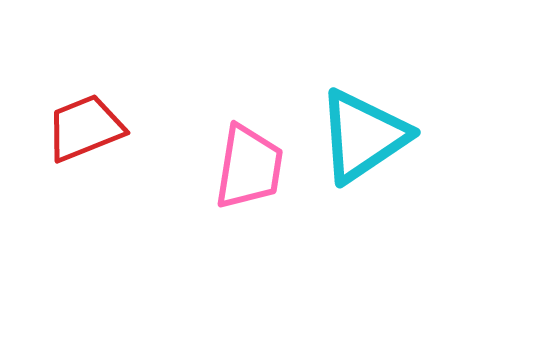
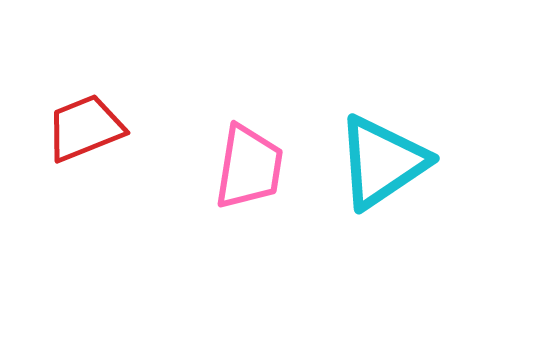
cyan triangle: moved 19 px right, 26 px down
